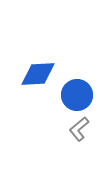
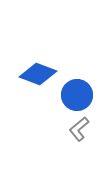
blue diamond: rotated 24 degrees clockwise
